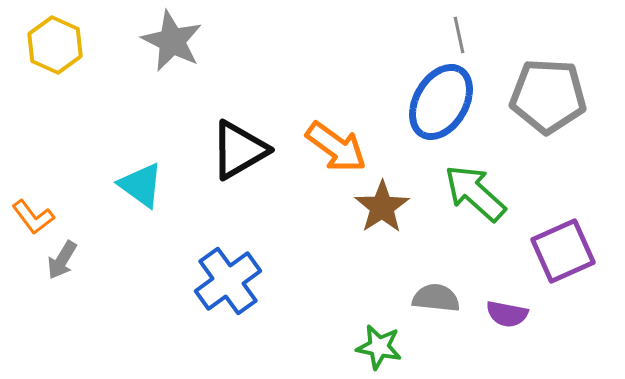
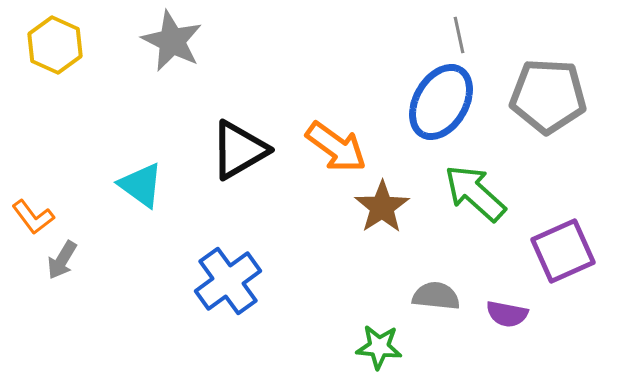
gray semicircle: moved 2 px up
green star: rotated 6 degrees counterclockwise
